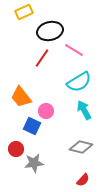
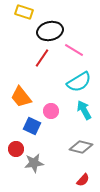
yellow rectangle: rotated 42 degrees clockwise
pink circle: moved 5 px right
